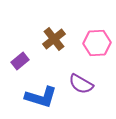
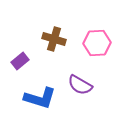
brown cross: rotated 35 degrees counterclockwise
purple semicircle: moved 1 px left, 1 px down
blue L-shape: moved 1 px left, 1 px down
